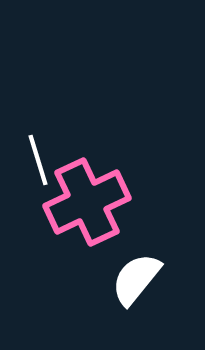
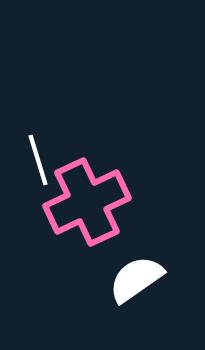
white semicircle: rotated 16 degrees clockwise
